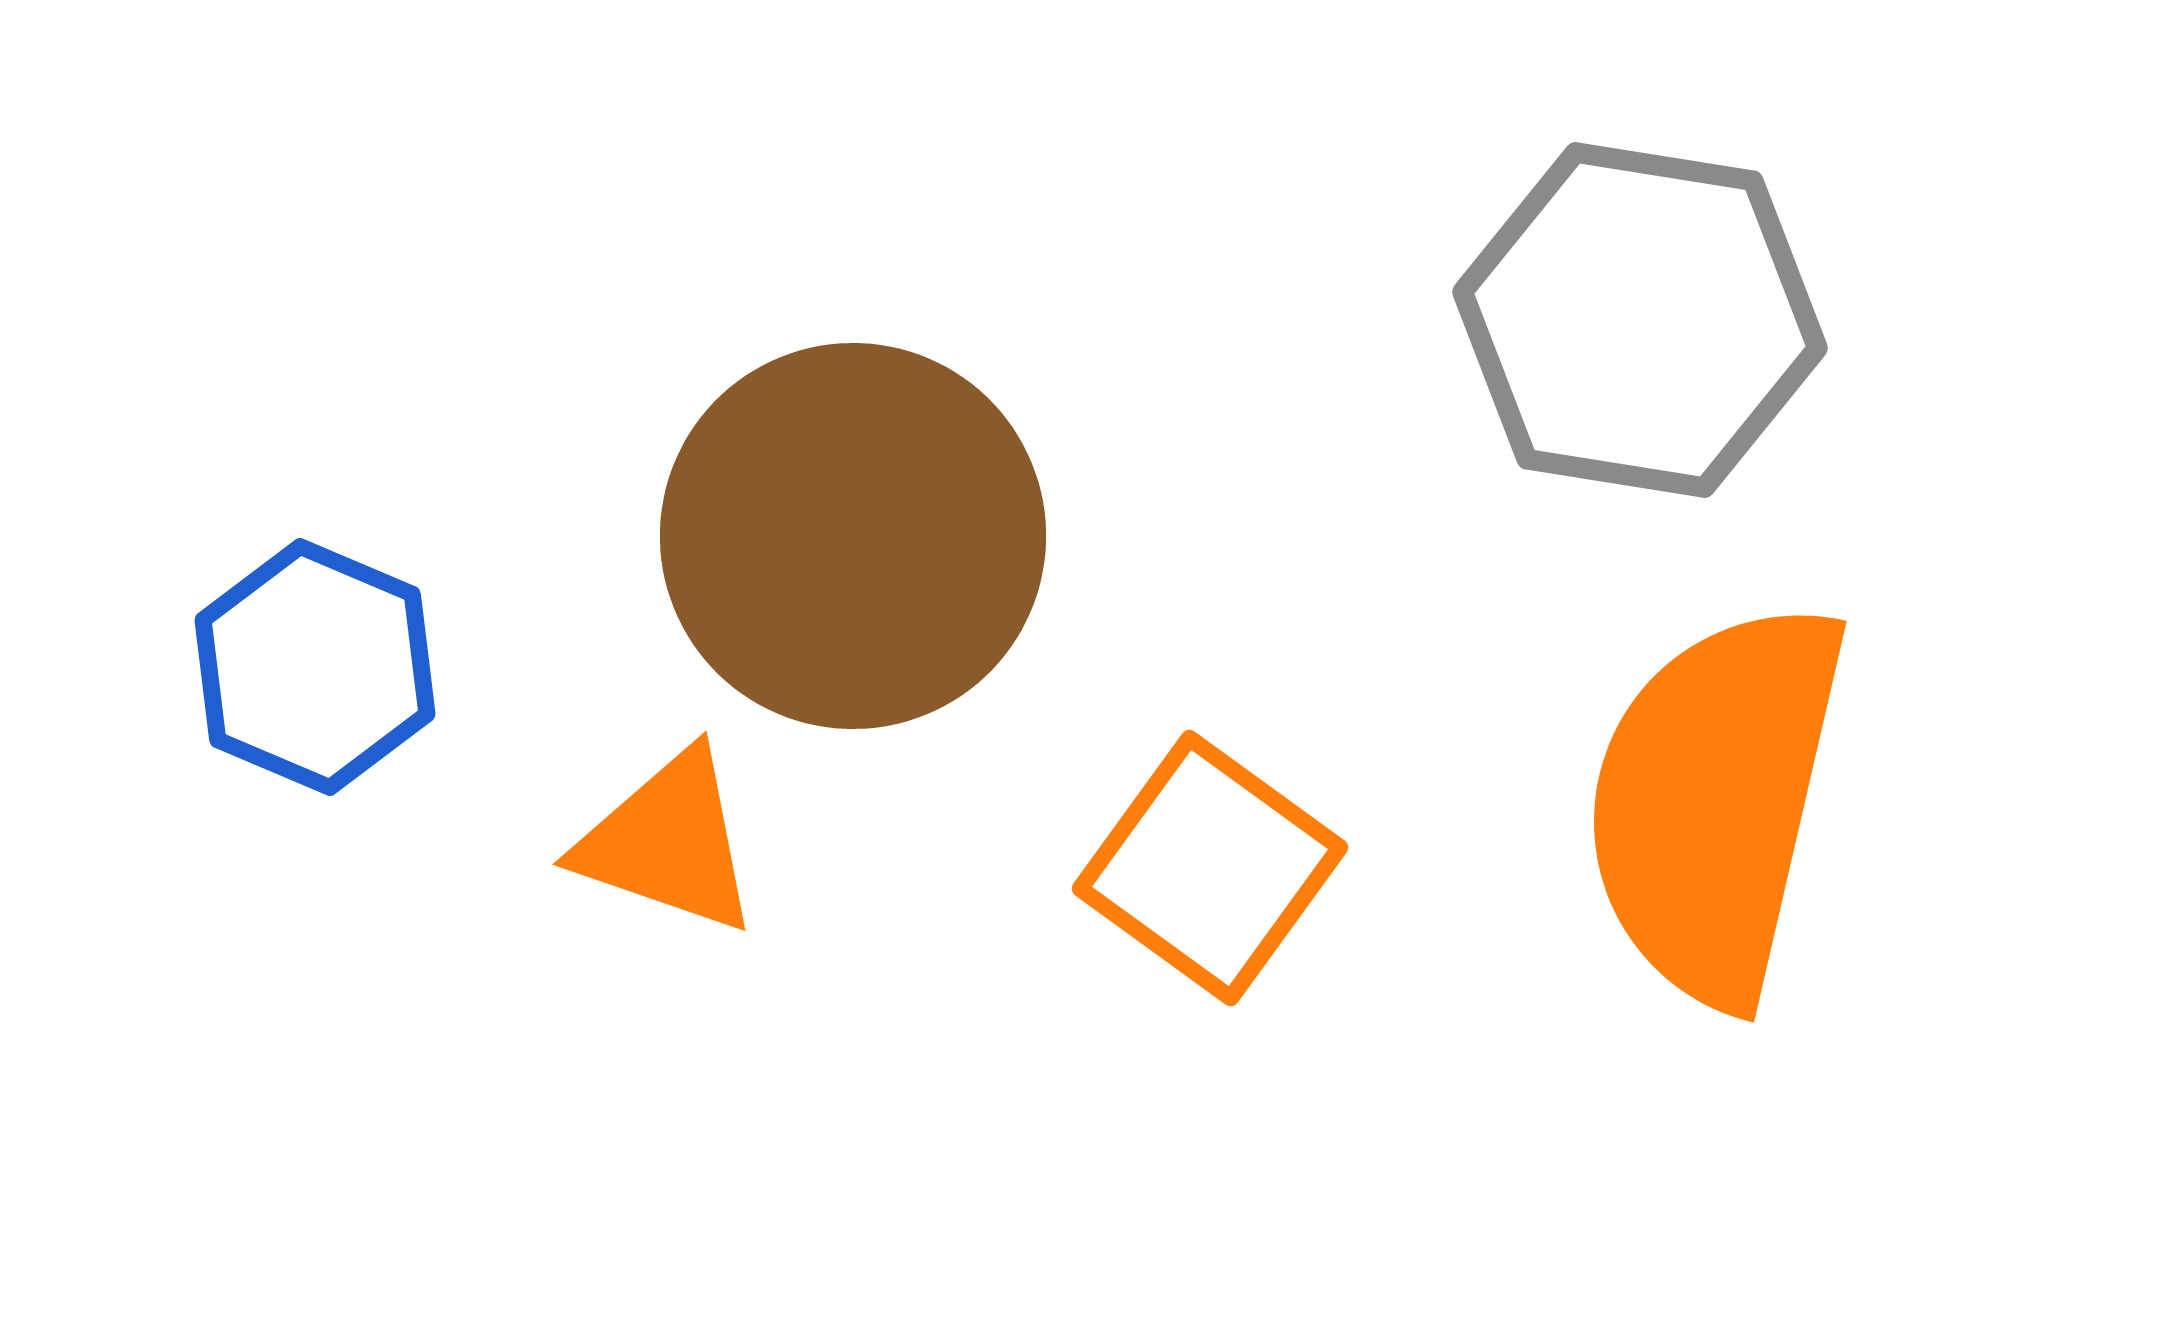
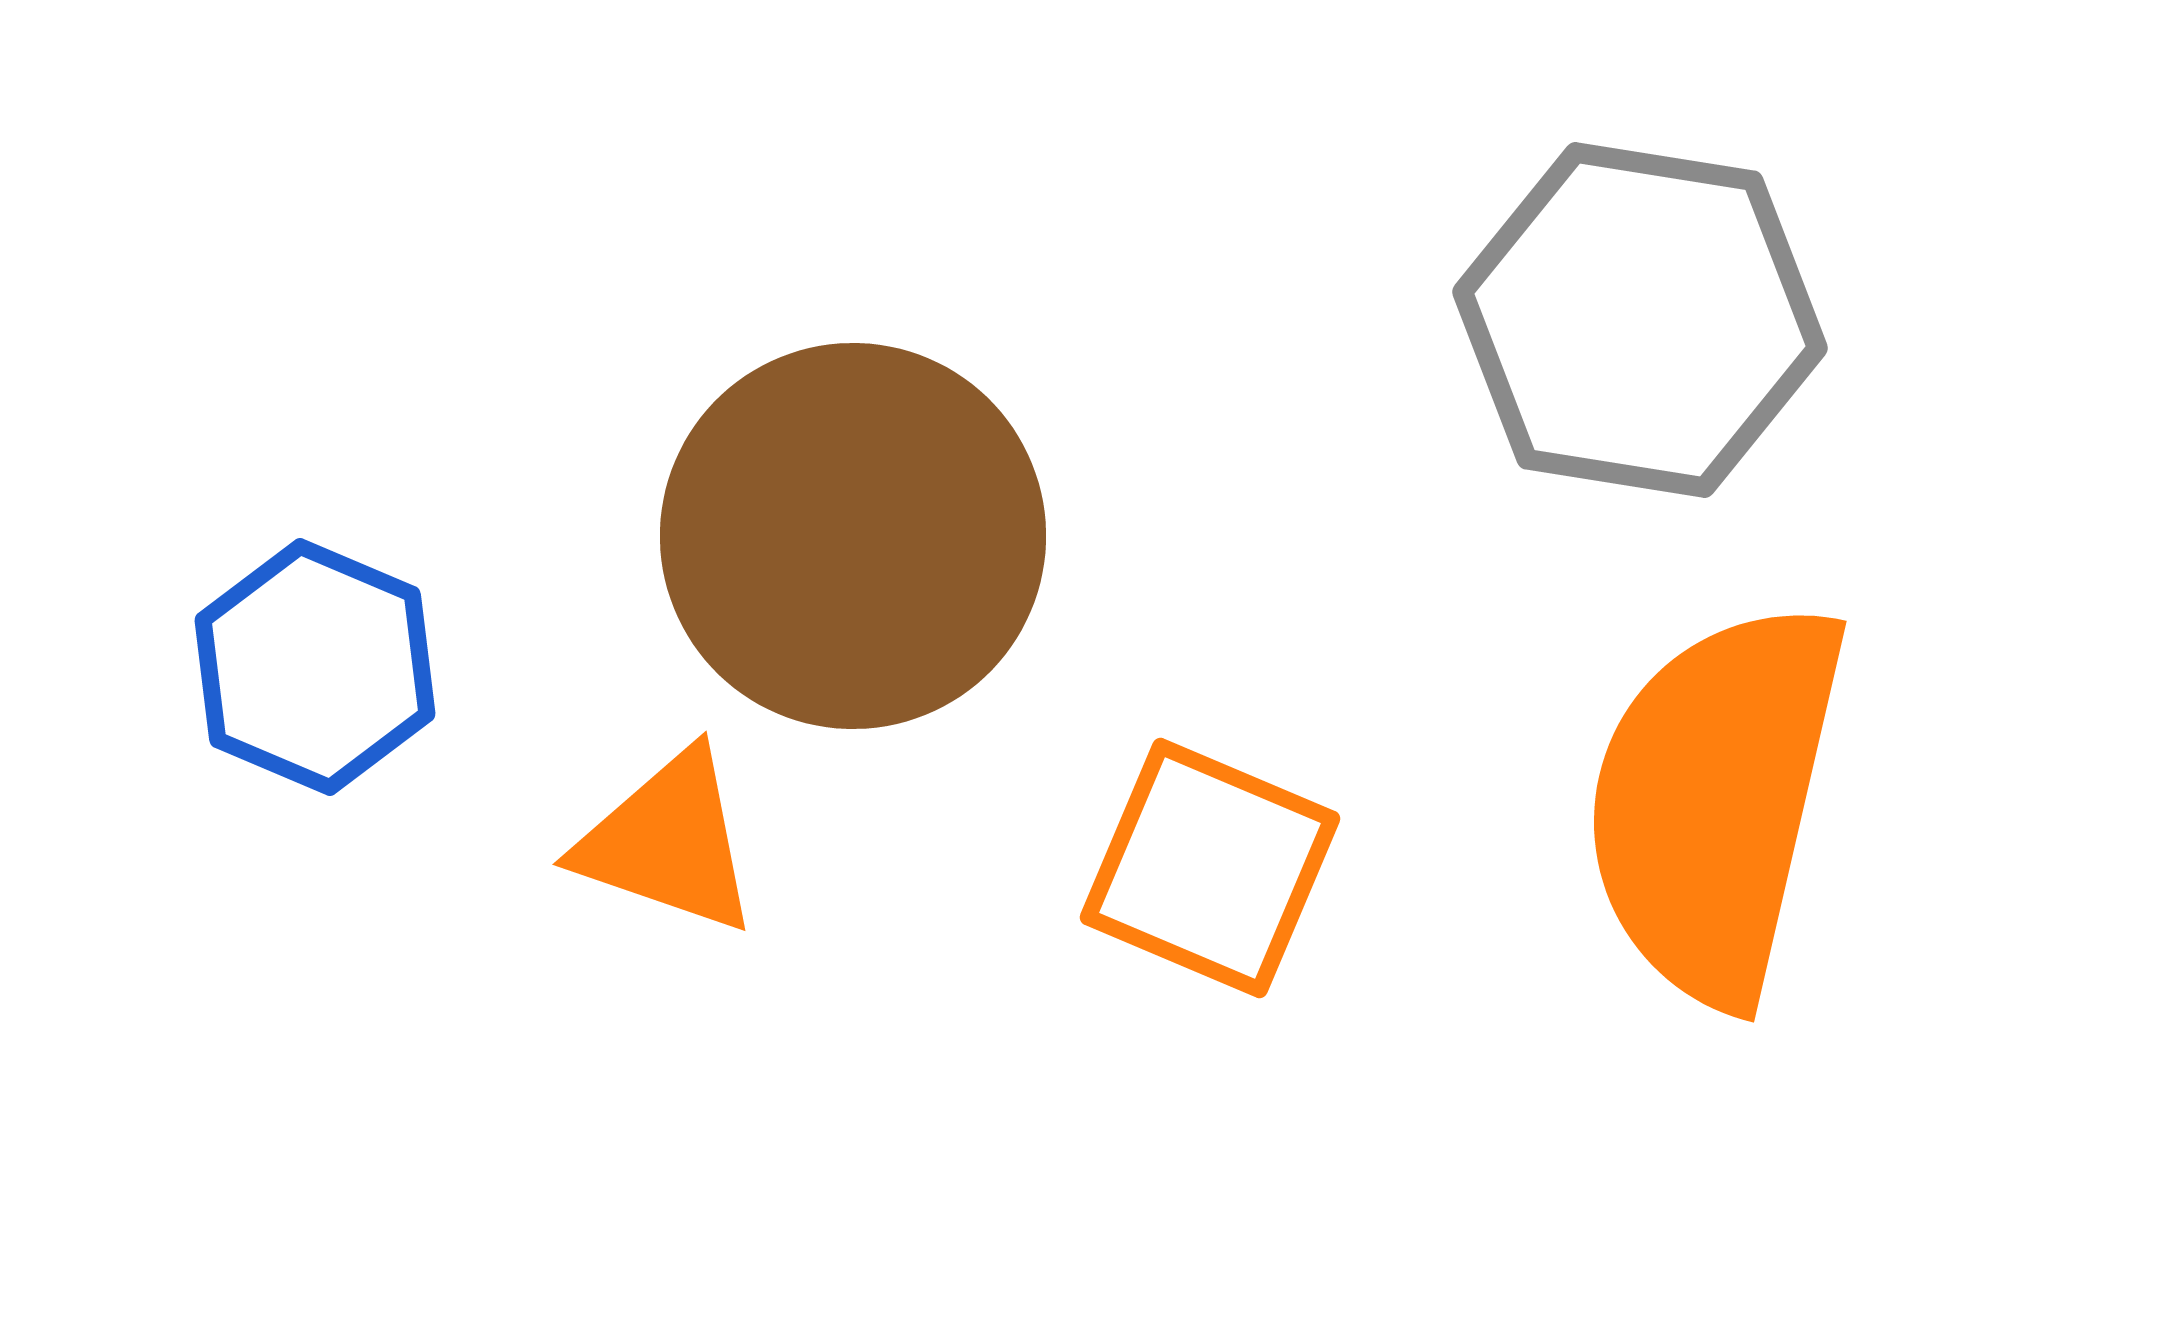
orange square: rotated 13 degrees counterclockwise
